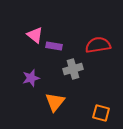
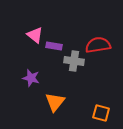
gray cross: moved 1 px right, 8 px up; rotated 24 degrees clockwise
purple star: rotated 30 degrees clockwise
